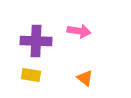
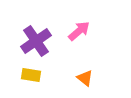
pink arrow: rotated 50 degrees counterclockwise
purple cross: rotated 36 degrees counterclockwise
